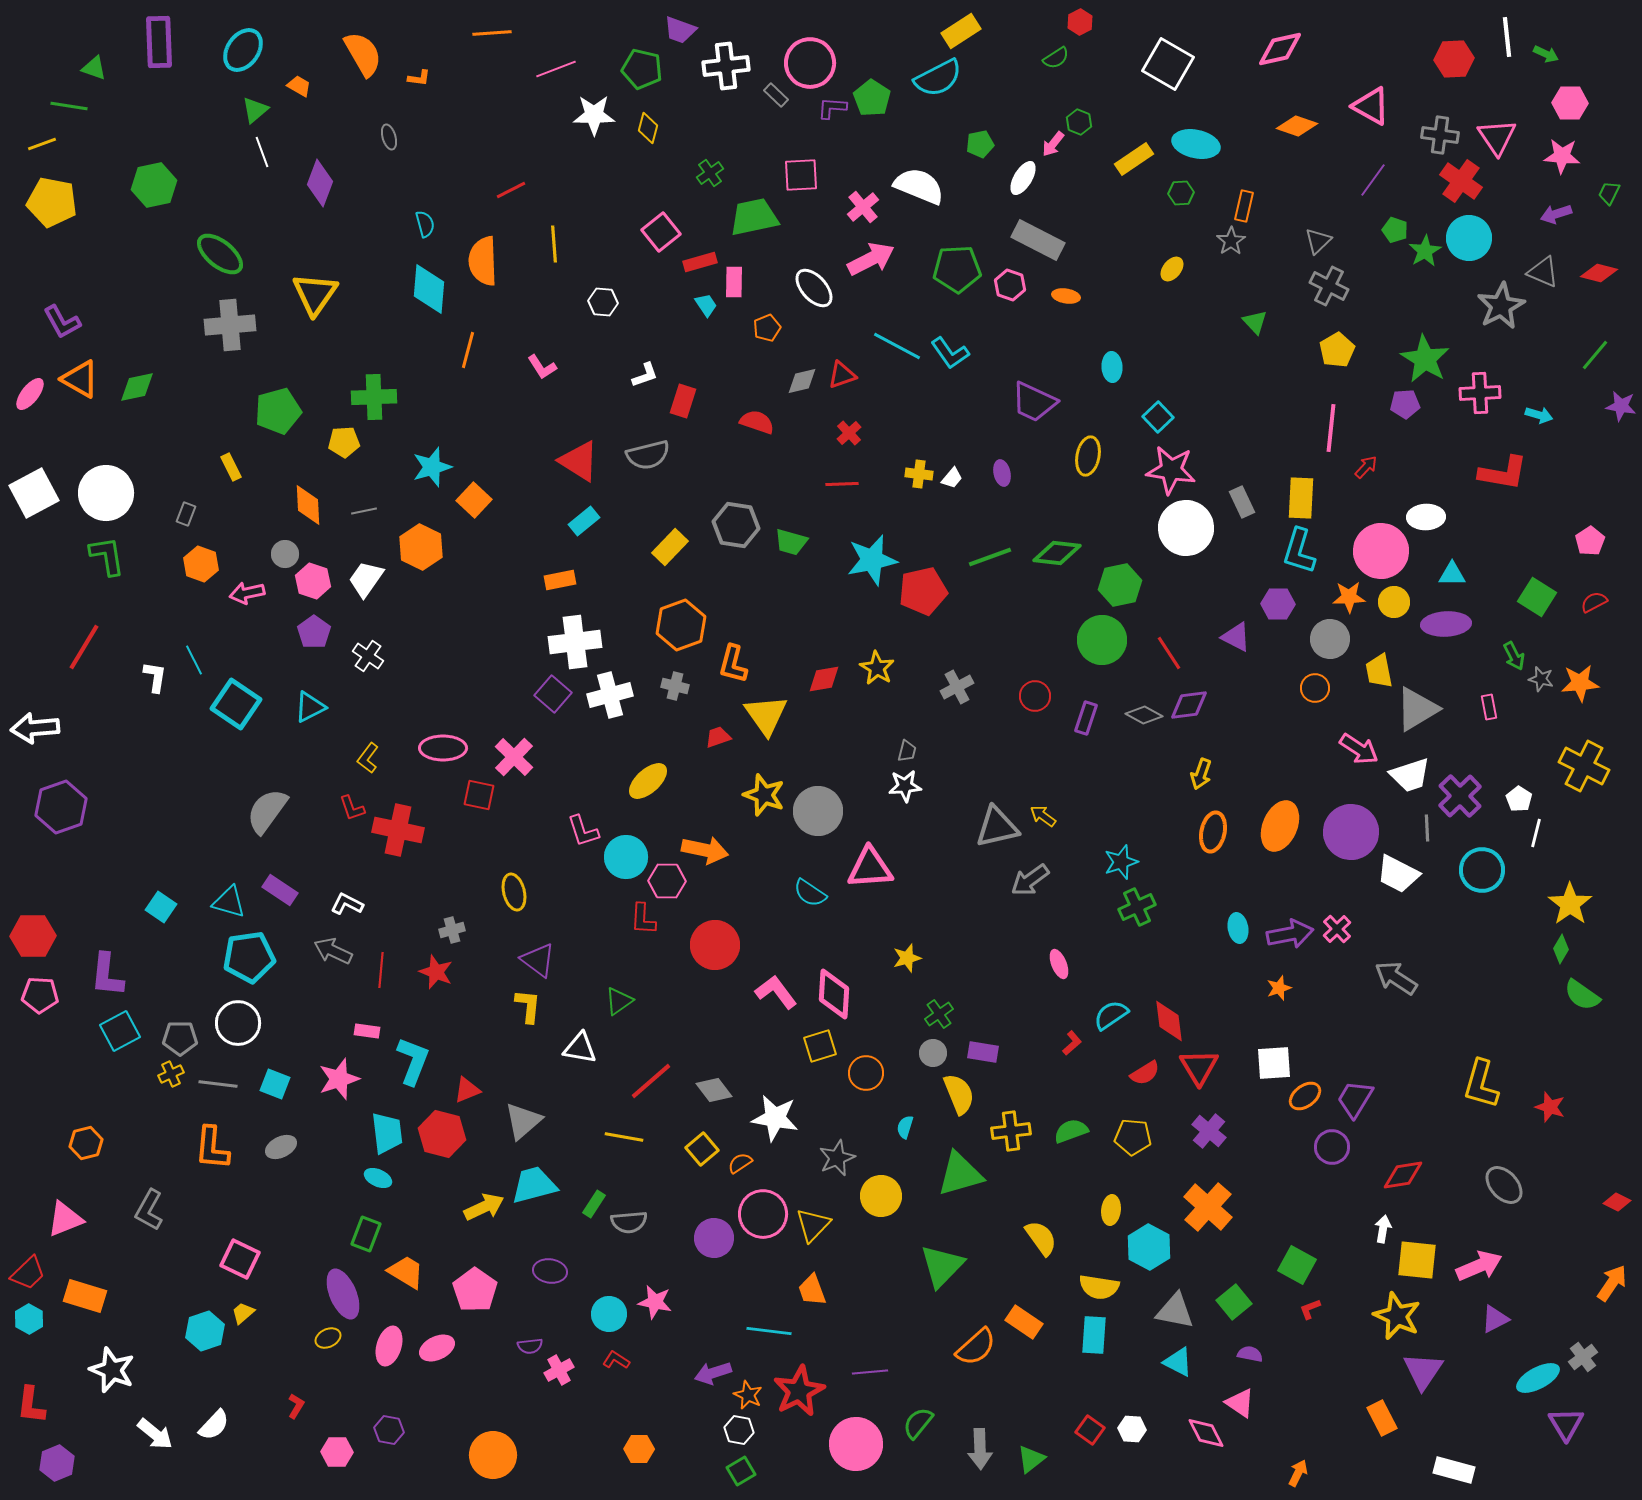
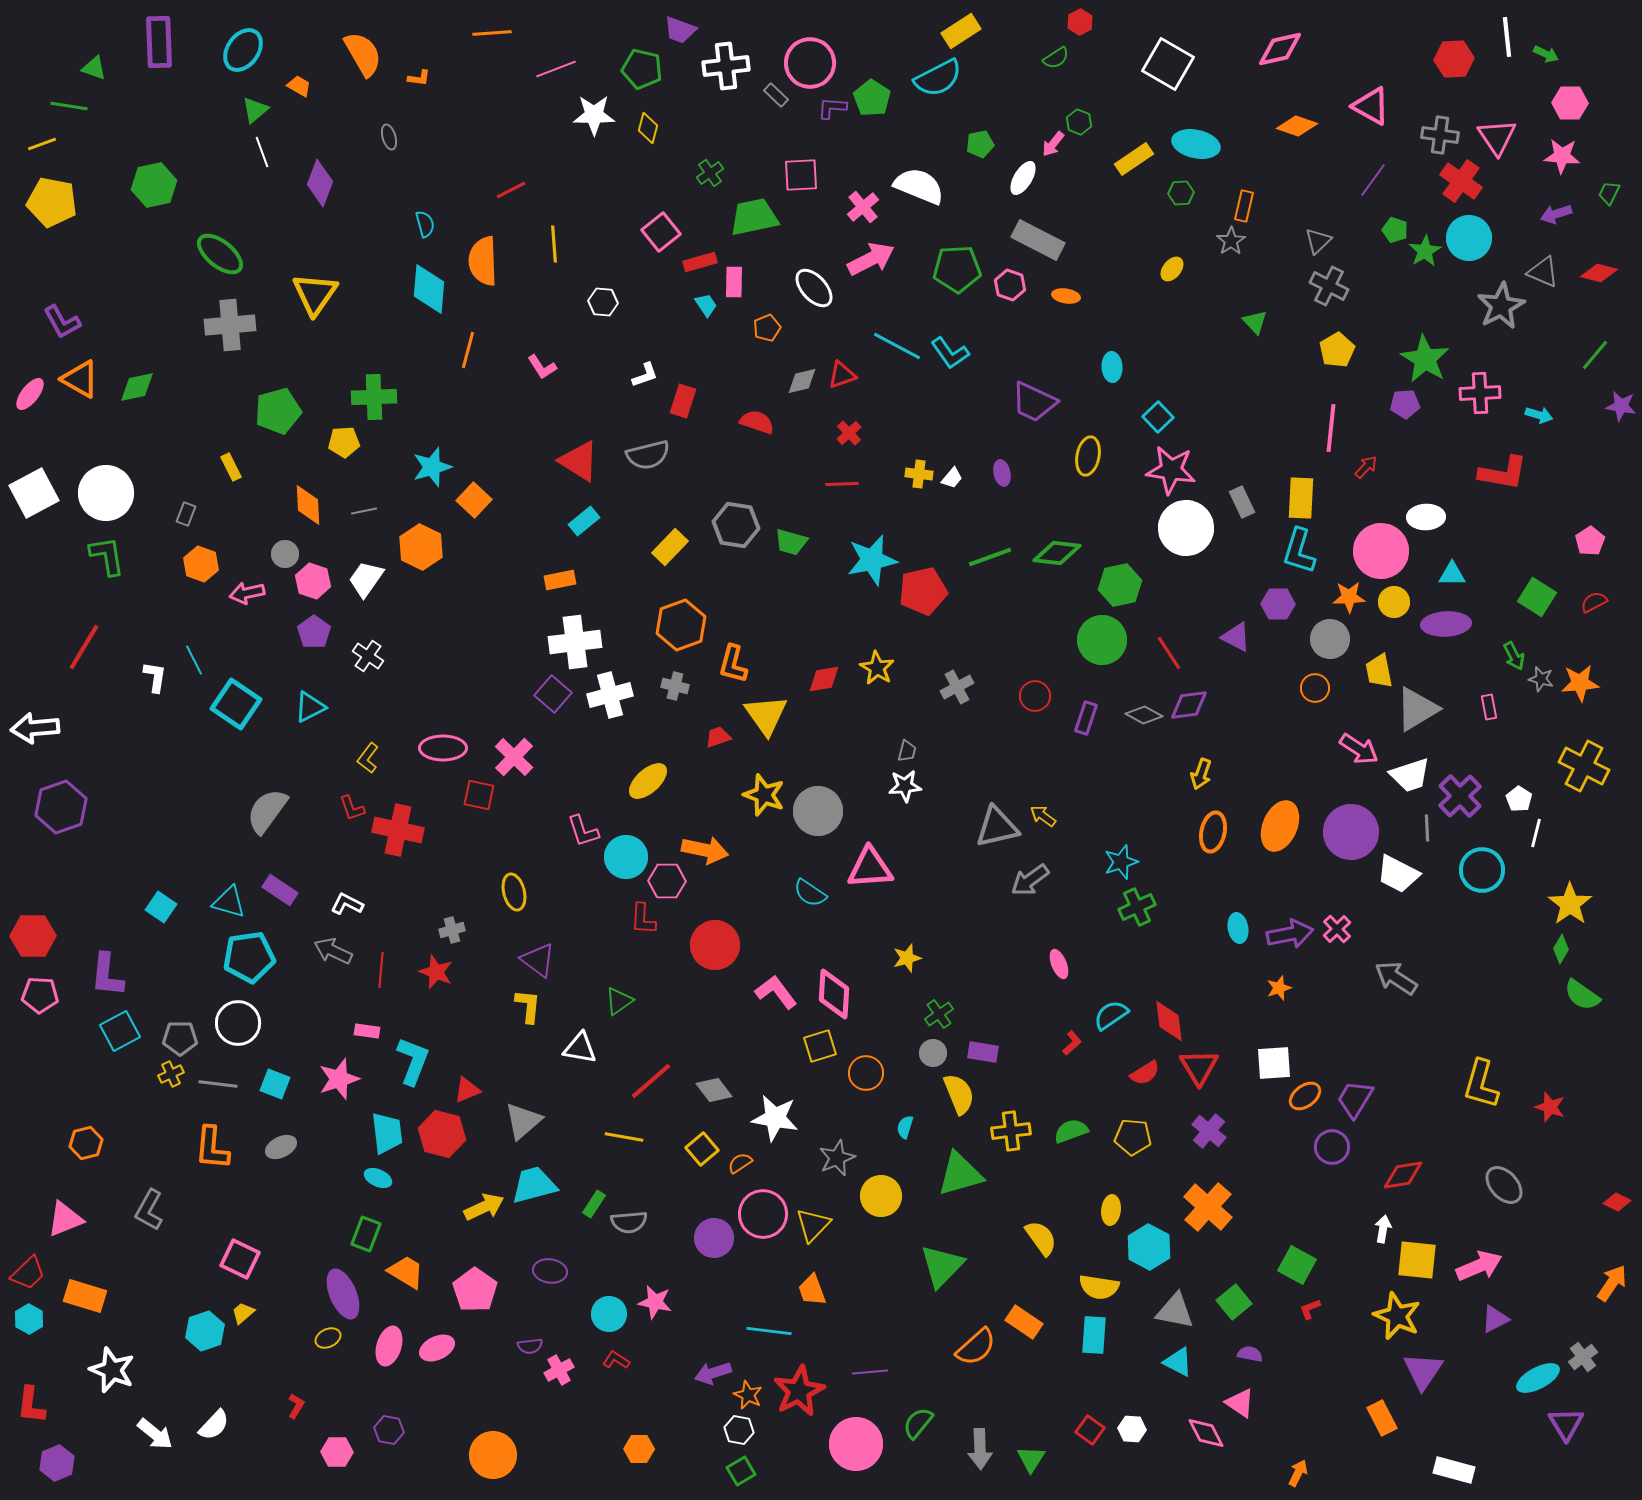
green triangle at (1031, 1459): rotated 20 degrees counterclockwise
